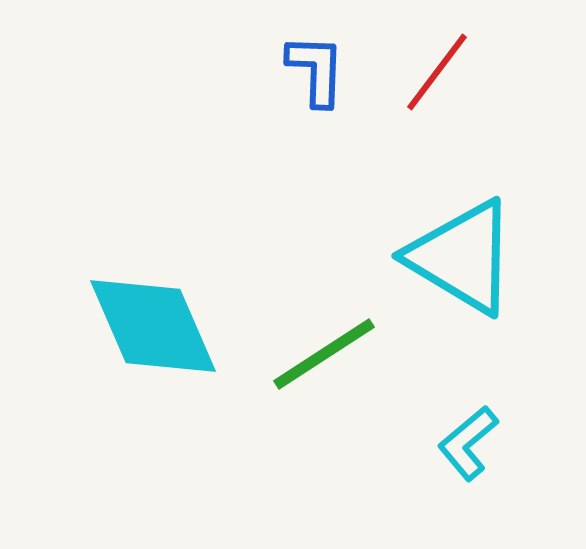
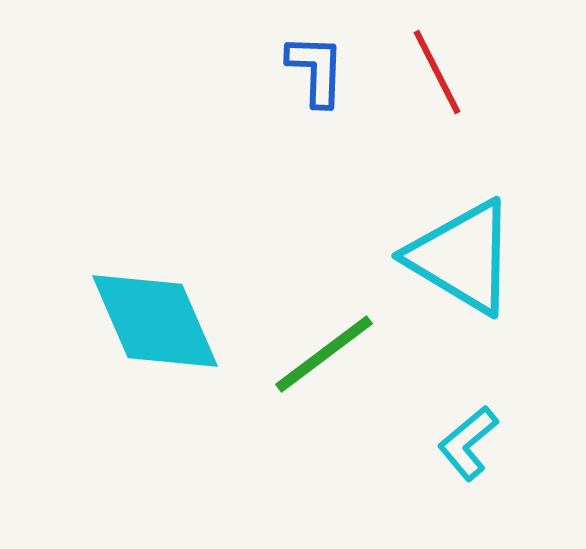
red line: rotated 64 degrees counterclockwise
cyan diamond: moved 2 px right, 5 px up
green line: rotated 4 degrees counterclockwise
